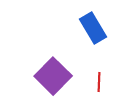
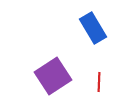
purple square: rotated 12 degrees clockwise
